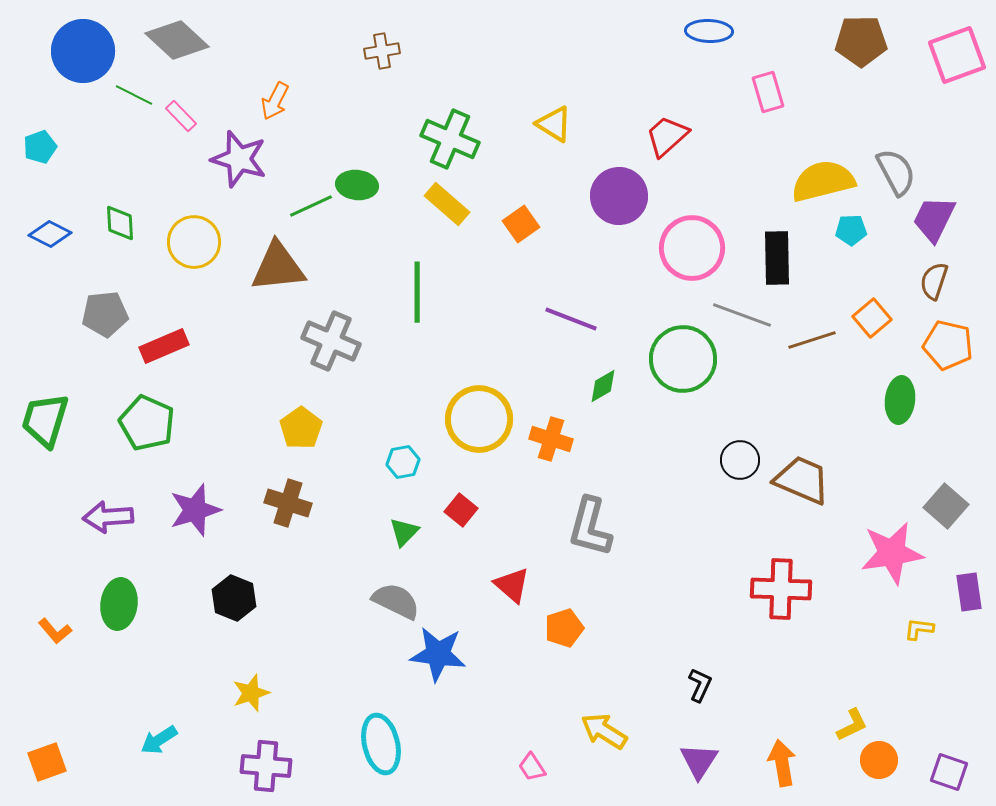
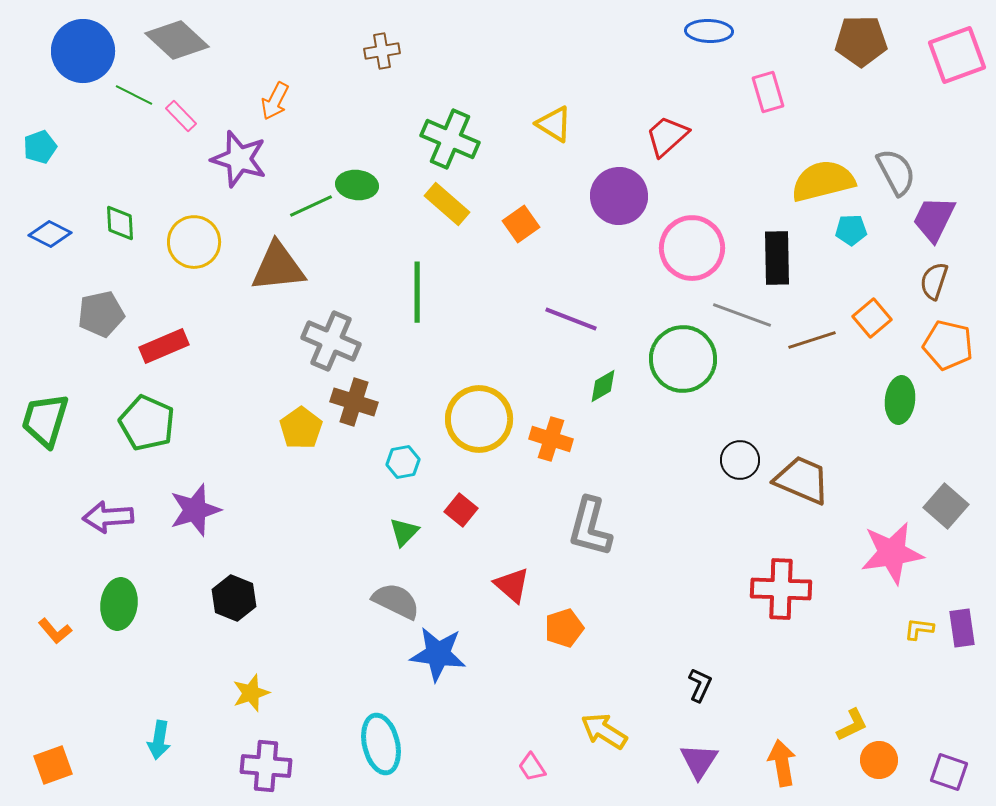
gray pentagon at (105, 314): moved 4 px left; rotated 6 degrees counterclockwise
brown cross at (288, 503): moved 66 px right, 101 px up
purple rectangle at (969, 592): moved 7 px left, 36 px down
cyan arrow at (159, 740): rotated 48 degrees counterclockwise
orange square at (47, 762): moved 6 px right, 3 px down
